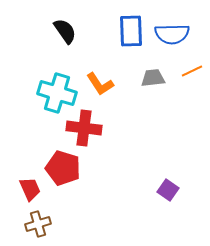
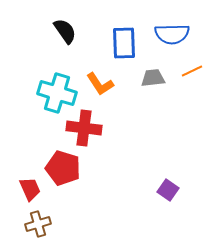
blue rectangle: moved 7 px left, 12 px down
